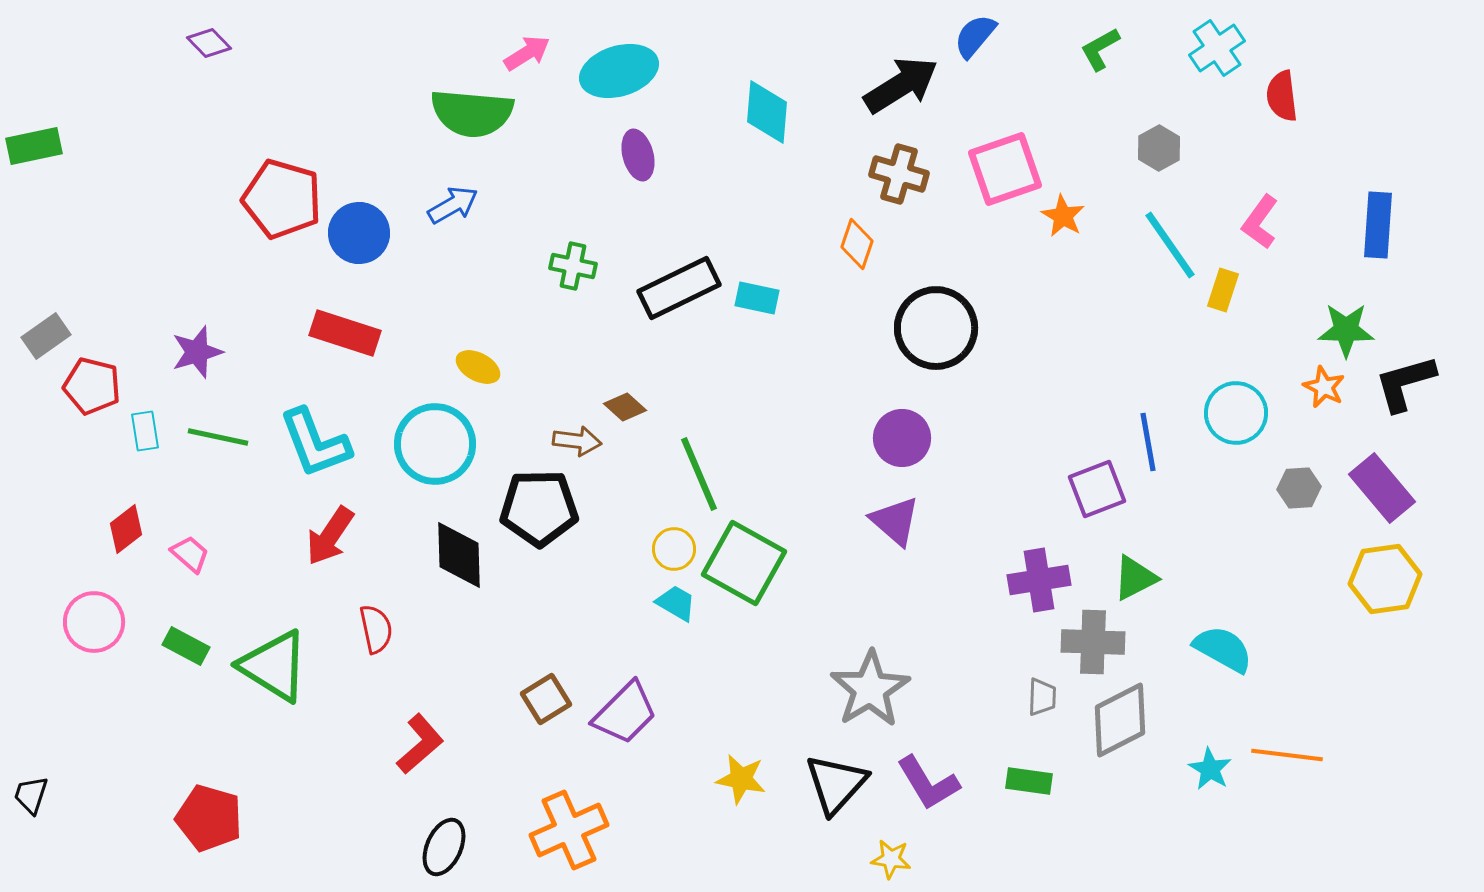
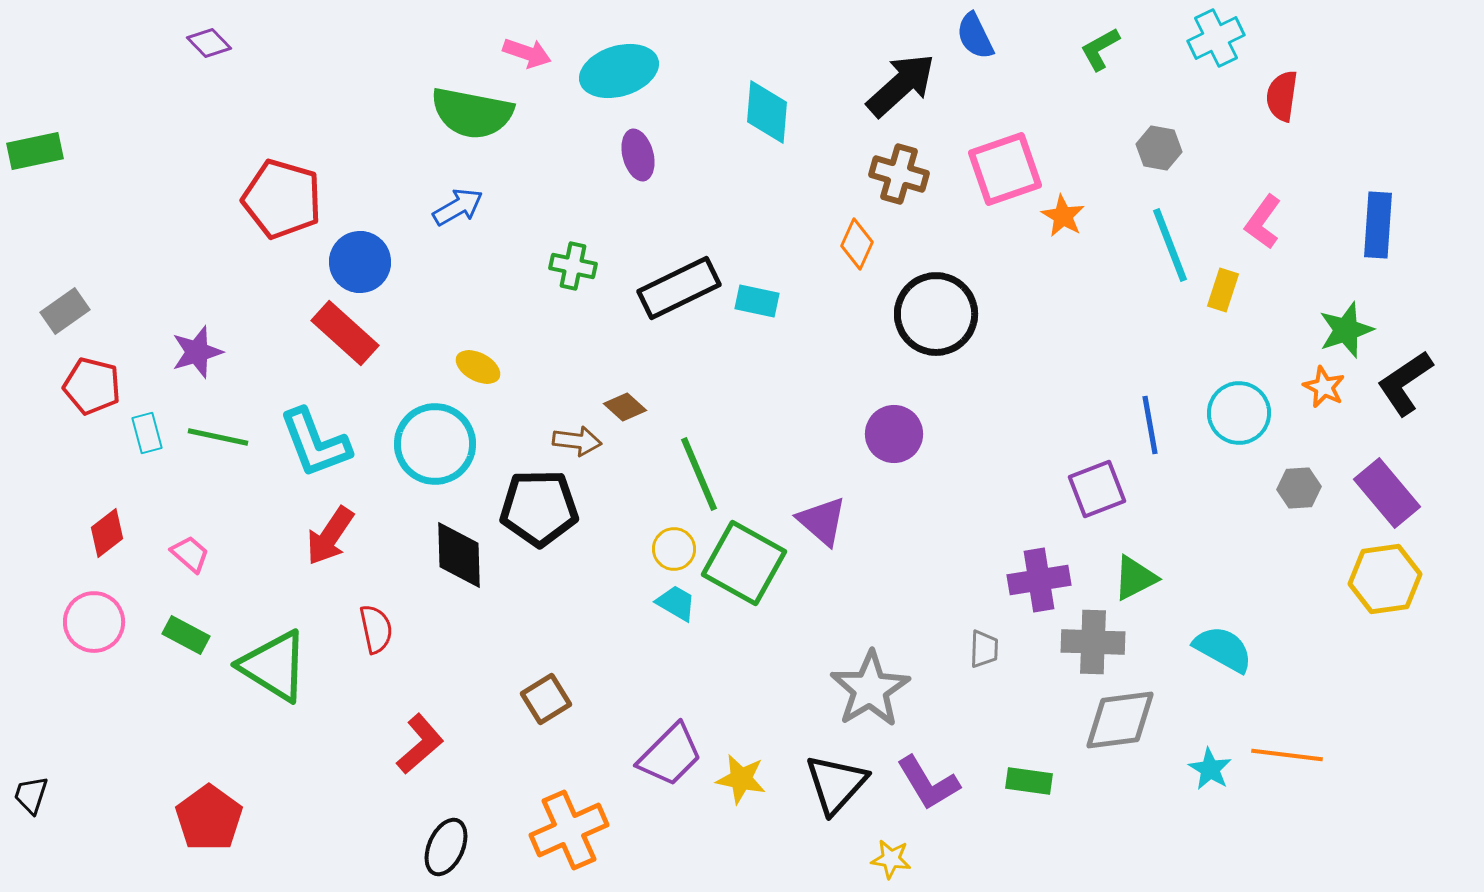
blue semicircle at (975, 36): rotated 66 degrees counterclockwise
cyan cross at (1217, 48): moved 1 px left, 10 px up; rotated 8 degrees clockwise
pink arrow at (527, 53): rotated 51 degrees clockwise
black arrow at (901, 85): rotated 10 degrees counterclockwise
red semicircle at (1282, 96): rotated 15 degrees clockwise
green semicircle at (472, 113): rotated 6 degrees clockwise
green rectangle at (34, 146): moved 1 px right, 5 px down
gray hexagon at (1159, 148): rotated 21 degrees counterclockwise
blue arrow at (453, 205): moved 5 px right, 2 px down
pink L-shape at (1260, 222): moved 3 px right
blue circle at (359, 233): moved 1 px right, 29 px down
orange diamond at (857, 244): rotated 6 degrees clockwise
cyan line at (1170, 245): rotated 14 degrees clockwise
cyan rectangle at (757, 298): moved 3 px down
black circle at (936, 328): moved 14 px up
green star at (1346, 330): rotated 20 degrees counterclockwise
red rectangle at (345, 333): rotated 24 degrees clockwise
gray rectangle at (46, 336): moved 19 px right, 25 px up
black L-shape at (1405, 383): rotated 18 degrees counterclockwise
cyan circle at (1236, 413): moved 3 px right
cyan rectangle at (145, 431): moved 2 px right, 2 px down; rotated 6 degrees counterclockwise
purple circle at (902, 438): moved 8 px left, 4 px up
blue line at (1148, 442): moved 2 px right, 17 px up
purple rectangle at (1382, 488): moved 5 px right, 5 px down
purple triangle at (895, 521): moved 73 px left
red diamond at (126, 529): moved 19 px left, 4 px down
green rectangle at (186, 646): moved 11 px up
gray trapezoid at (1042, 697): moved 58 px left, 48 px up
purple trapezoid at (625, 713): moved 45 px right, 42 px down
gray diamond at (1120, 720): rotated 20 degrees clockwise
red pentagon at (209, 818): rotated 20 degrees clockwise
black ellipse at (444, 847): moved 2 px right
